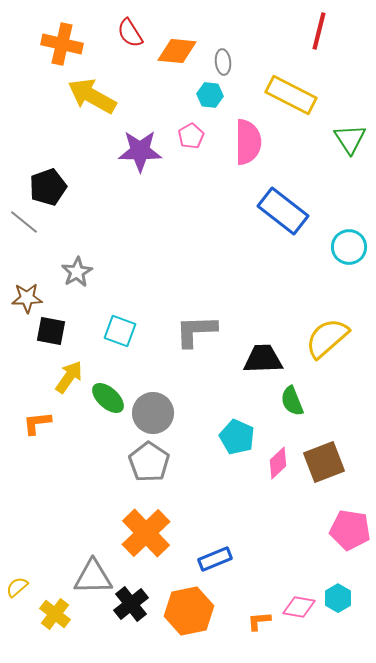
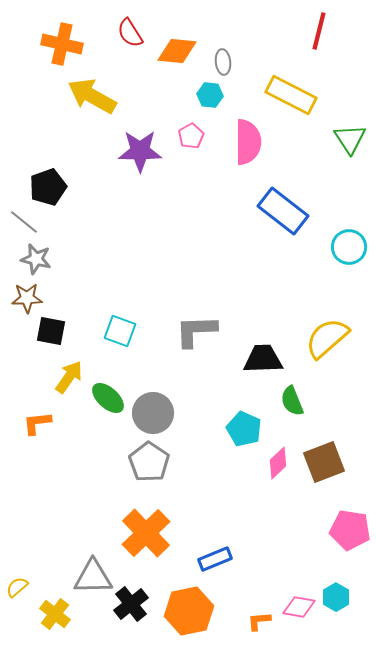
gray star at (77, 272): moved 41 px left, 13 px up; rotated 28 degrees counterclockwise
cyan pentagon at (237, 437): moved 7 px right, 8 px up
cyan hexagon at (338, 598): moved 2 px left, 1 px up
